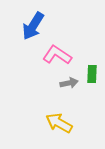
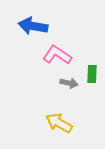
blue arrow: rotated 68 degrees clockwise
gray arrow: rotated 24 degrees clockwise
